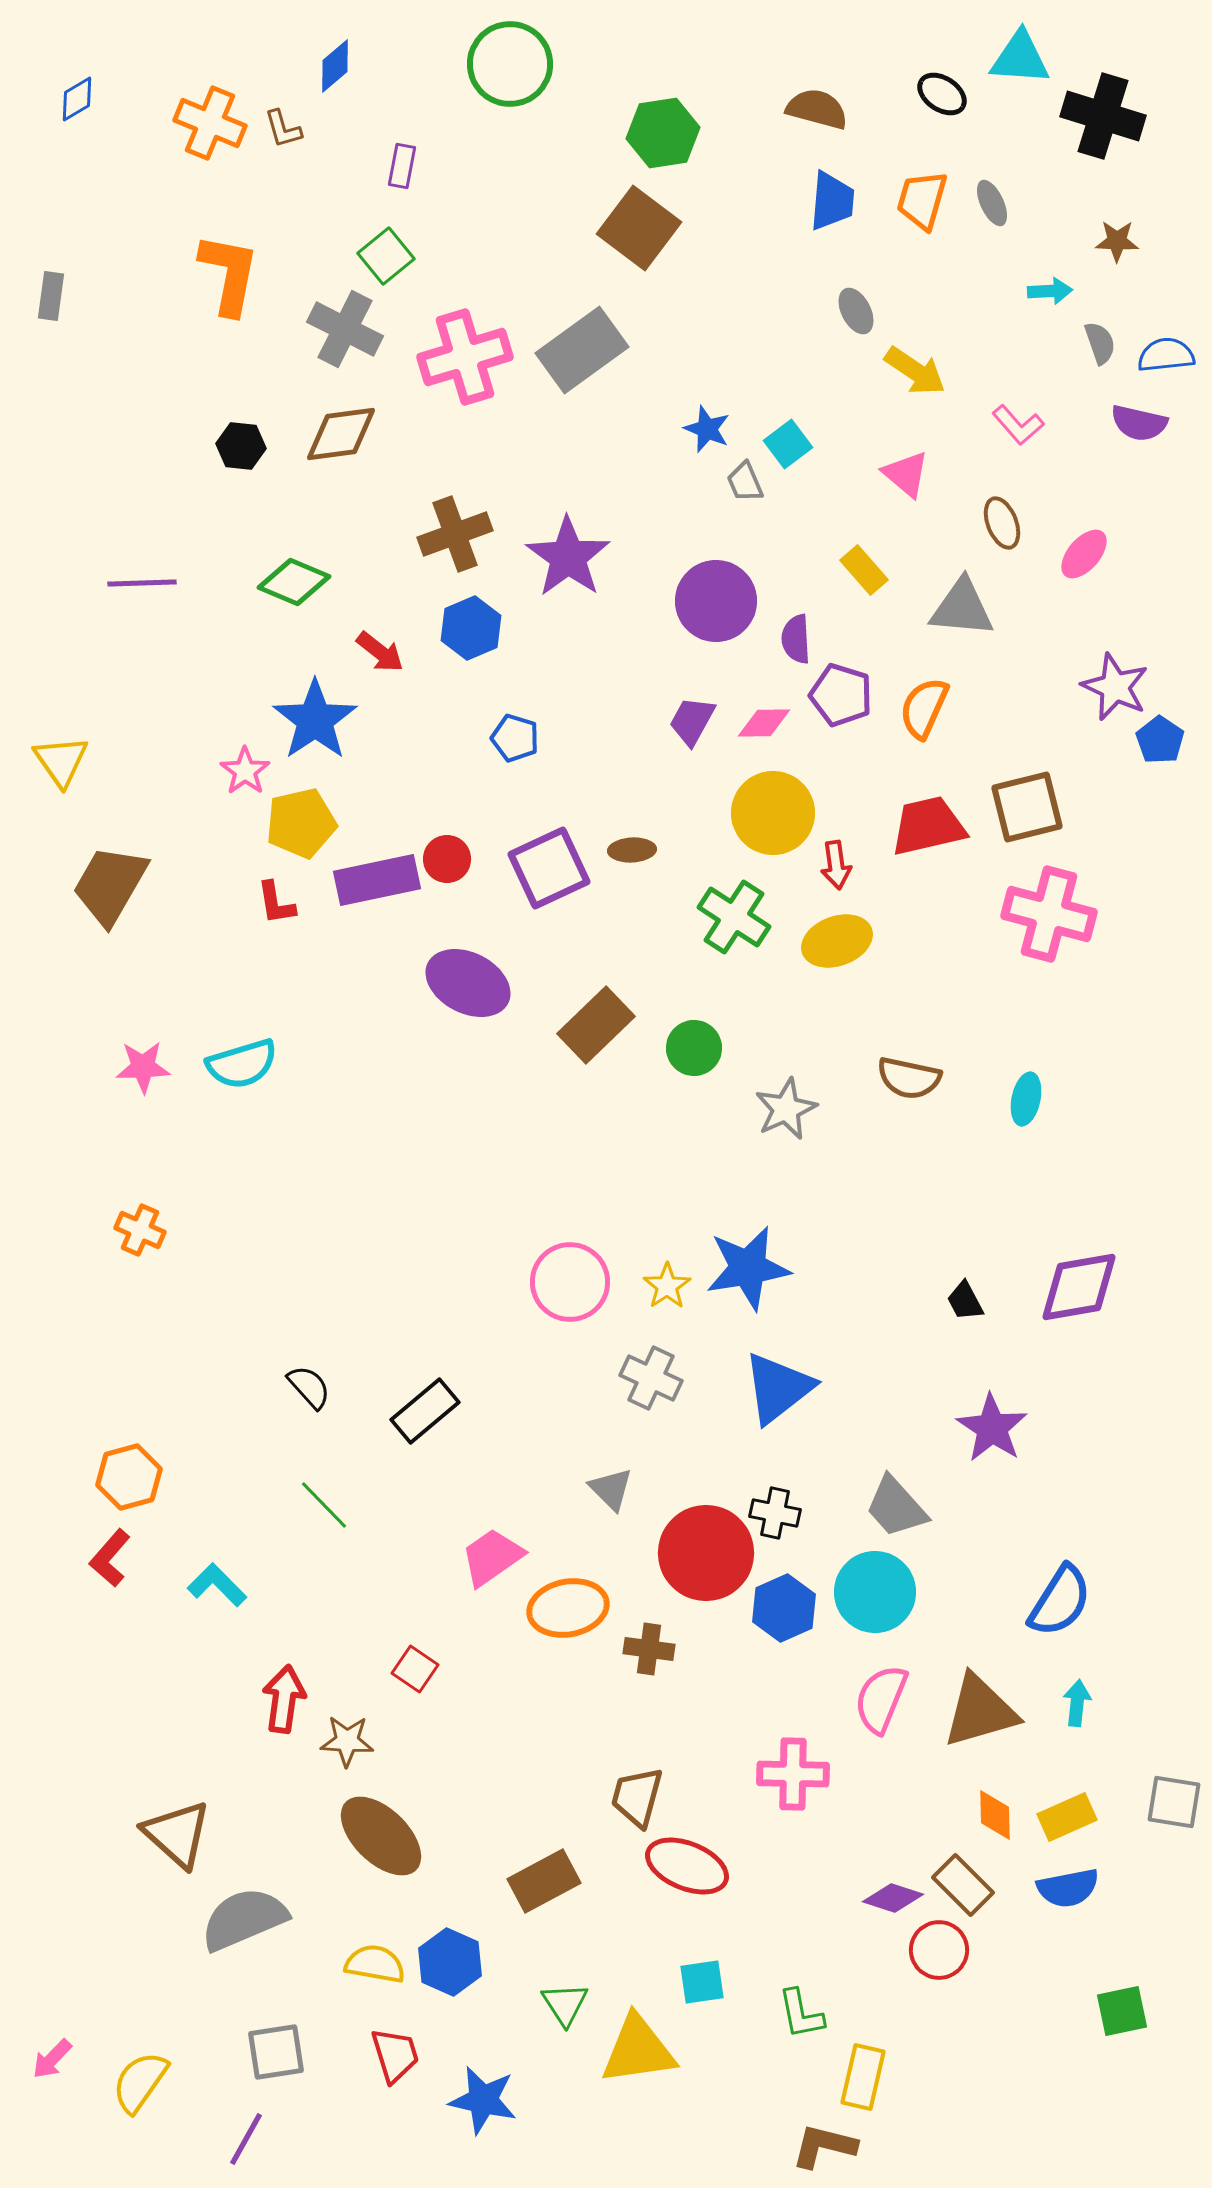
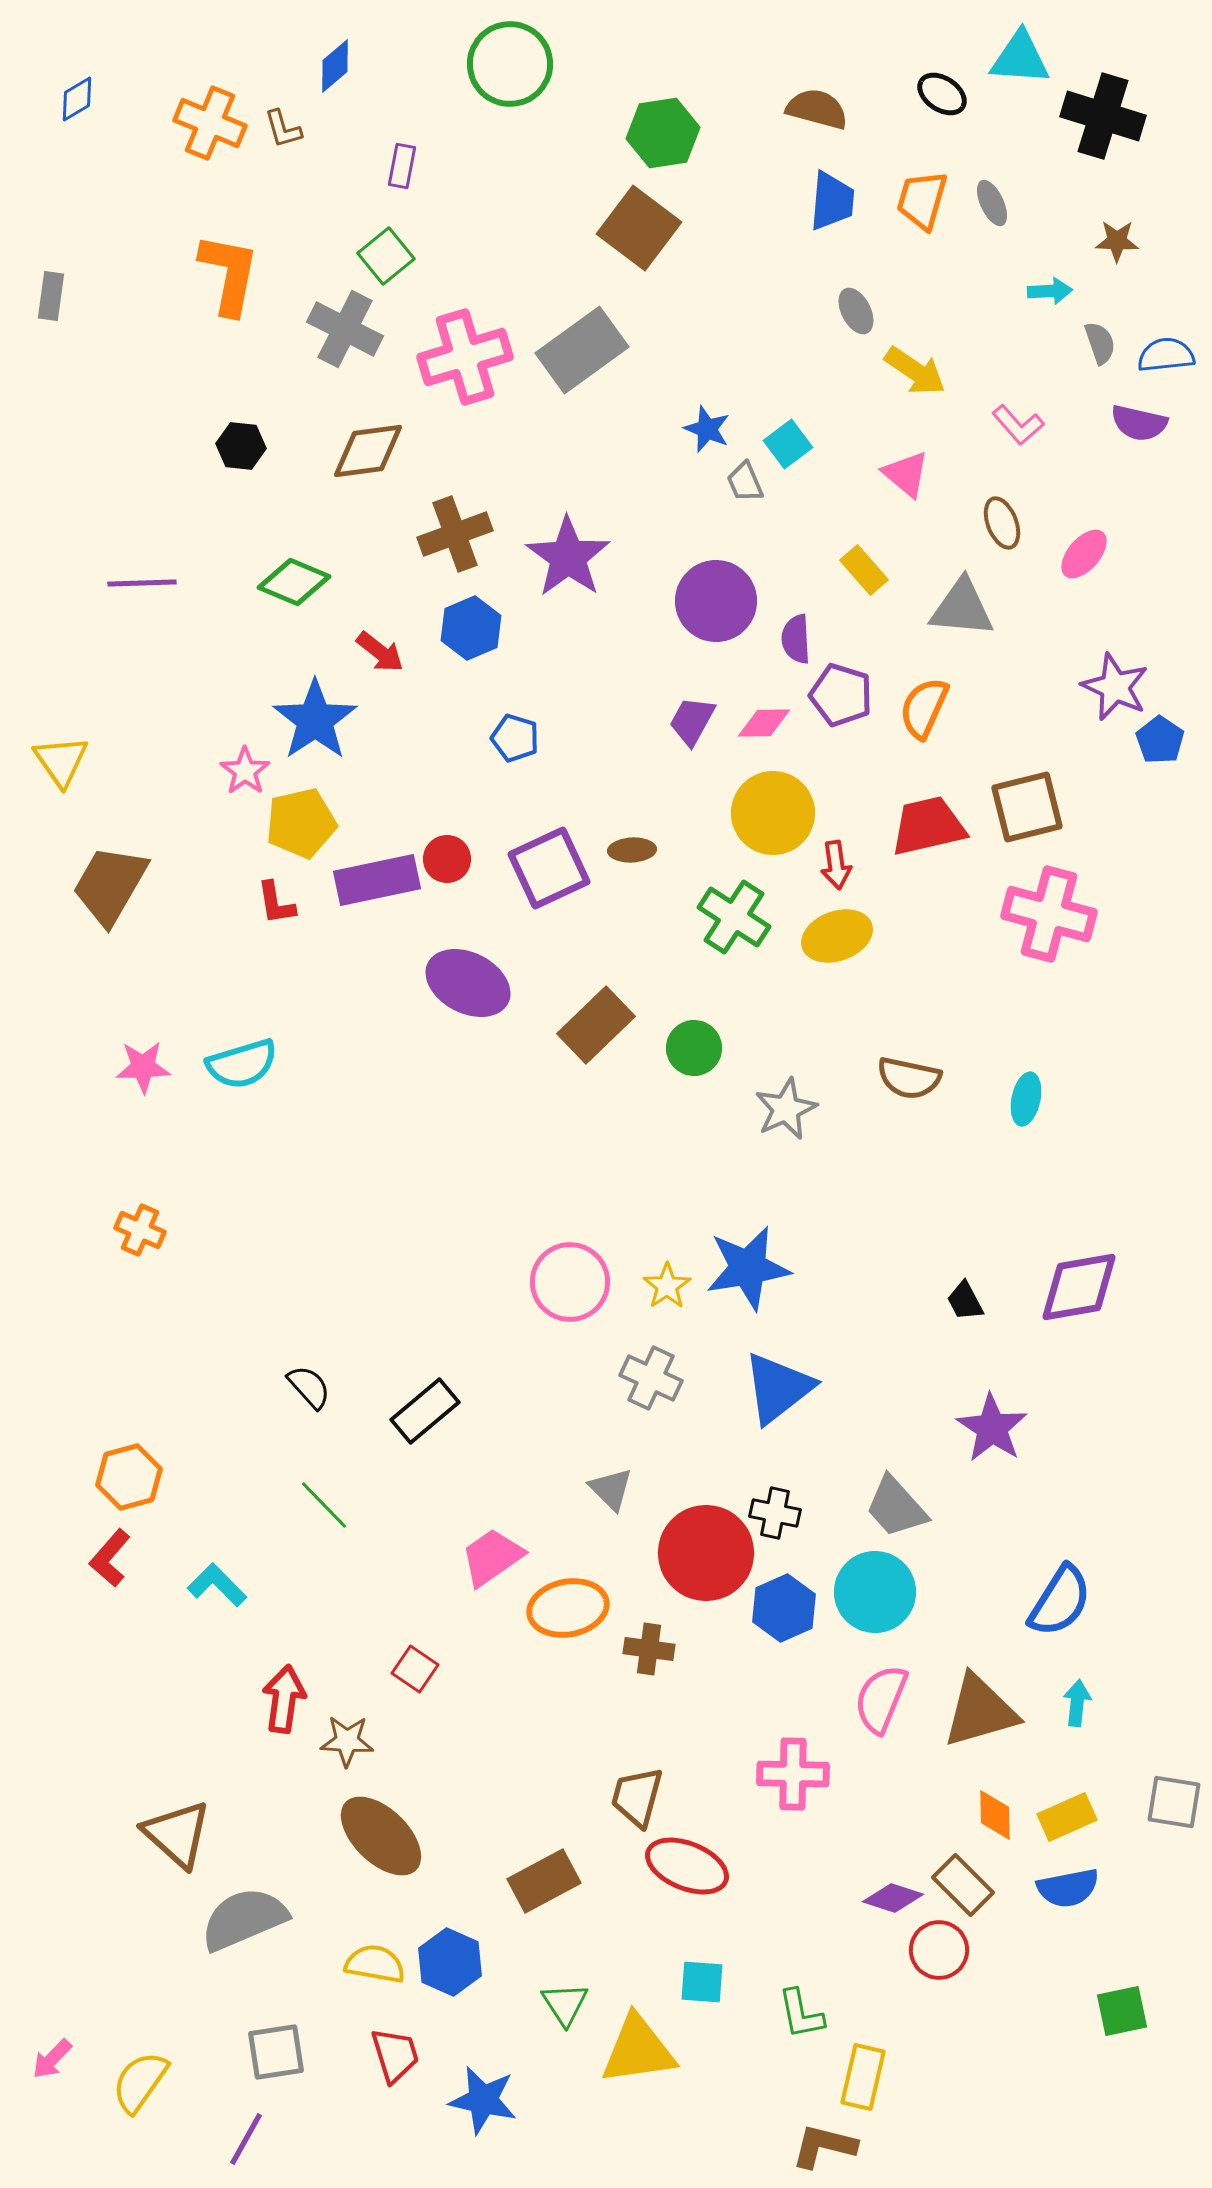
brown diamond at (341, 434): moved 27 px right, 17 px down
yellow ellipse at (837, 941): moved 5 px up
cyan square at (702, 1982): rotated 12 degrees clockwise
